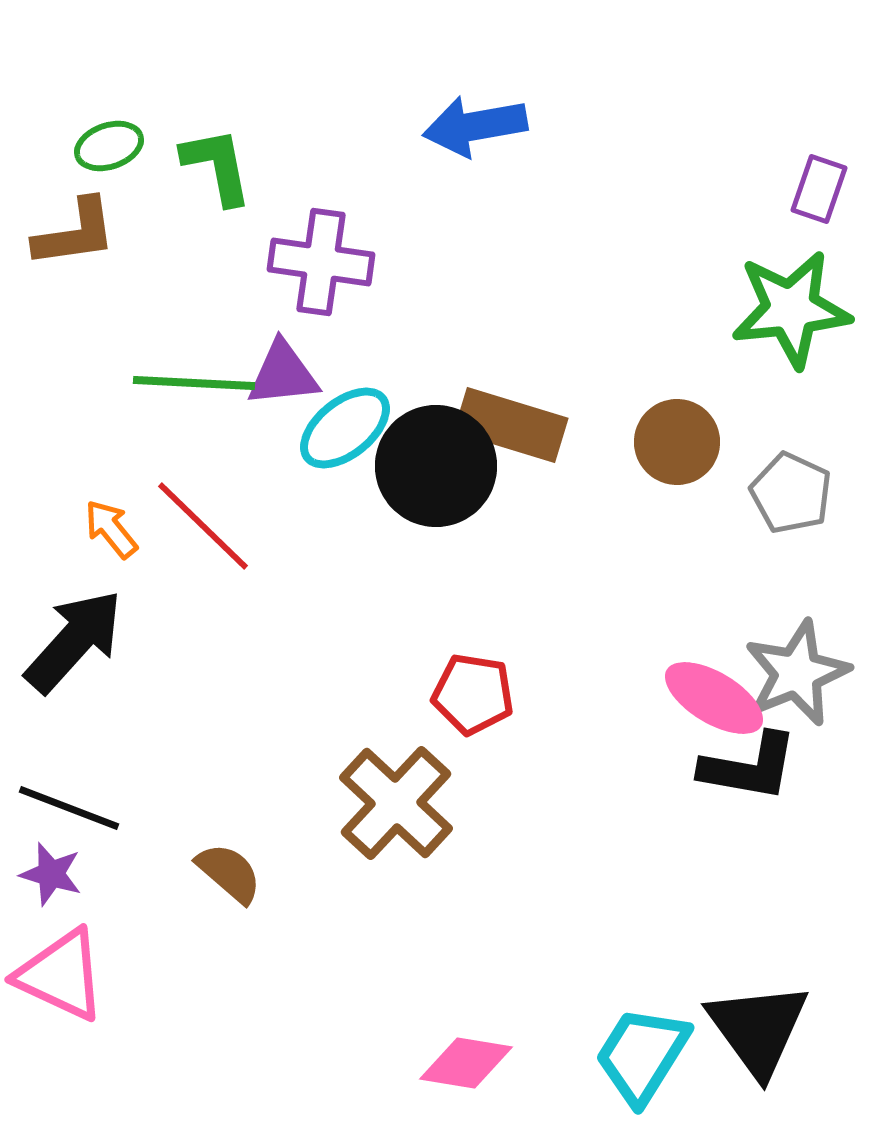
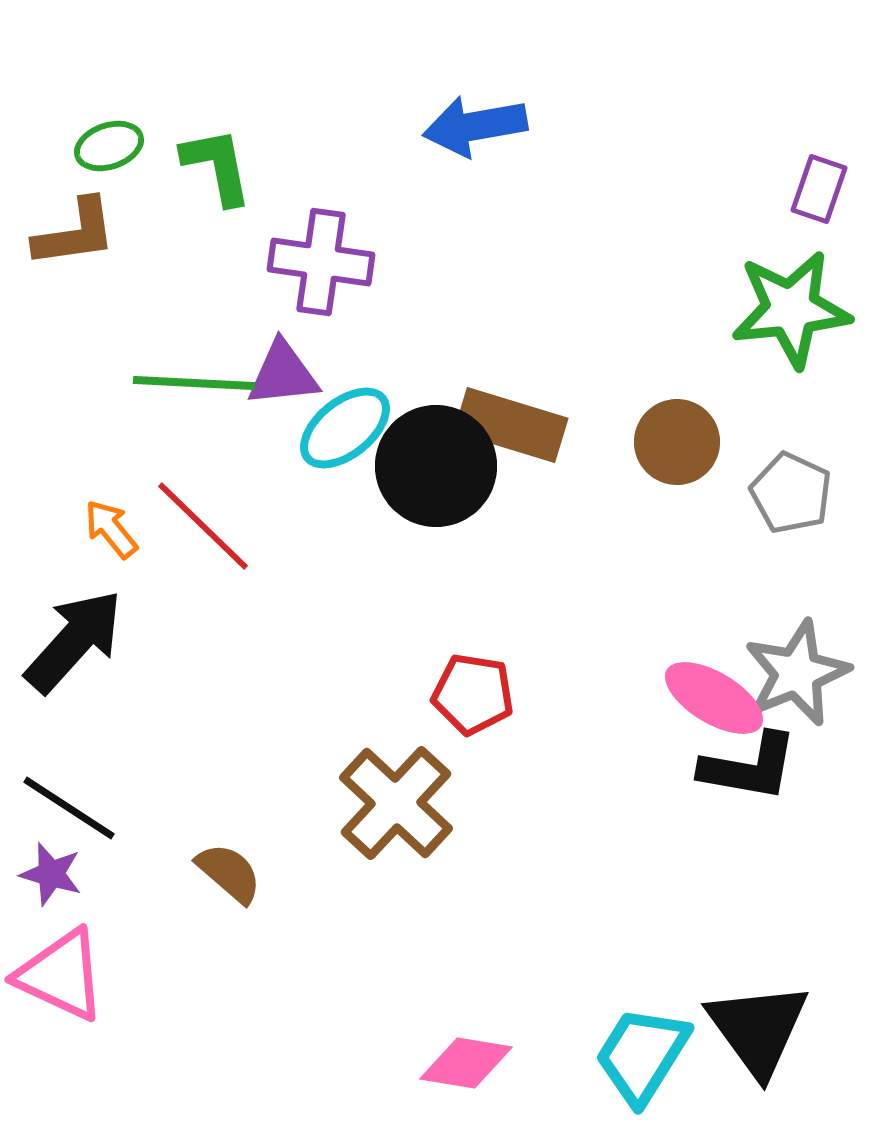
black line: rotated 12 degrees clockwise
